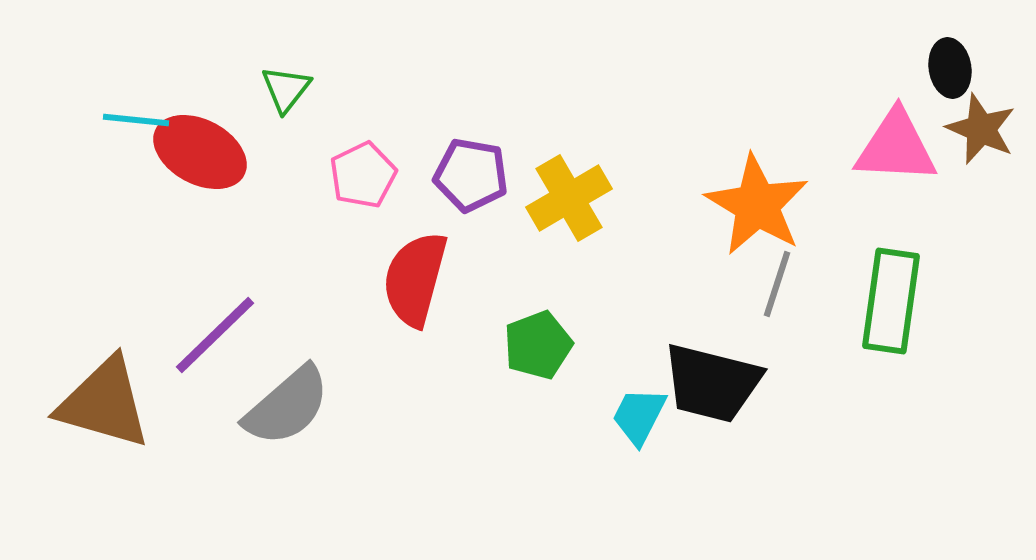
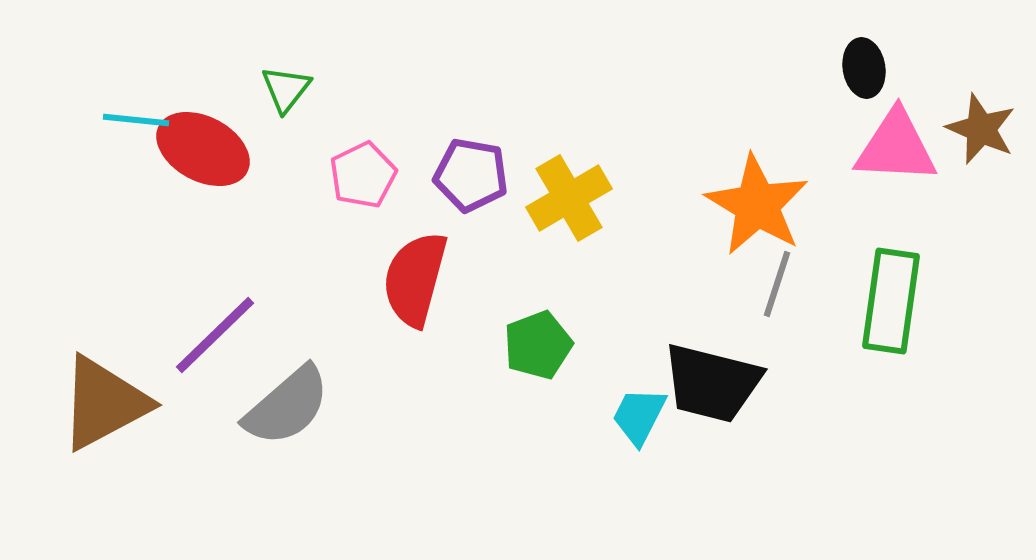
black ellipse: moved 86 px left
red ellipse: moved 3 px right, 3 px up
brown triangle: rotated 44 degrees counterclockwise
